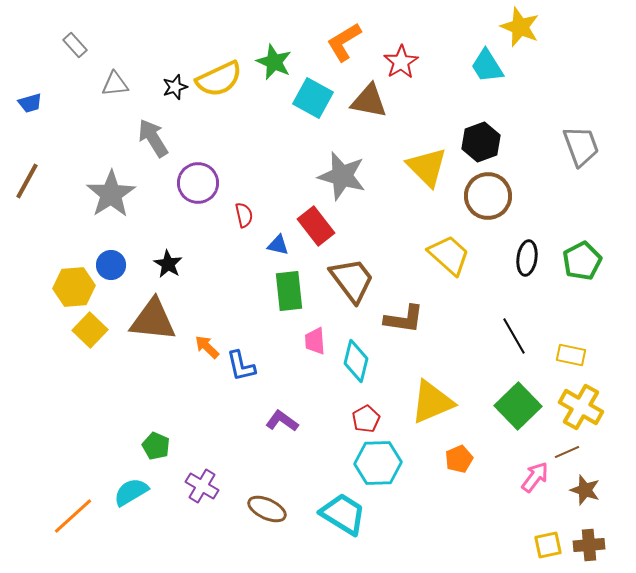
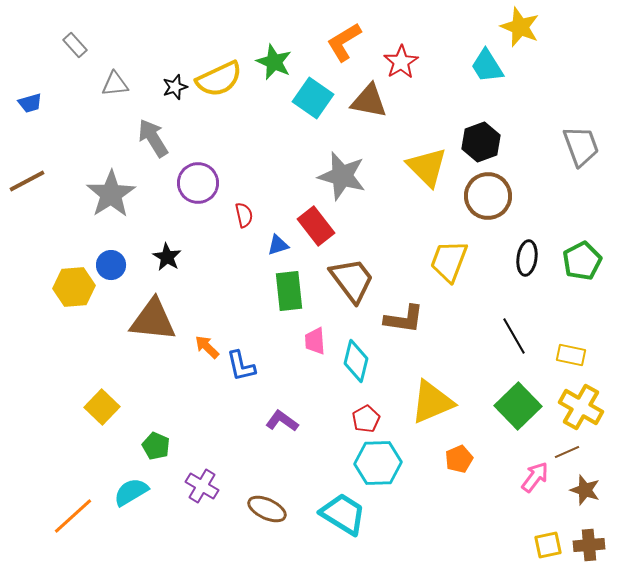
cyan square at (313, 98): rotated 6 degrees clockwise
brown line at (27, 181): rotated 33 degrees clockwise
blue triangle at (278, 245): rotated 30 degrees counterclockwise
yellow trapezoid at (449, 255): moved 6 px down; rotated 111 degrees counterclockwise
black star at (168, 264): moved 1 px left, 7 px up
yellow square at (90, 330): moved 12 px right, 77 px down
